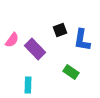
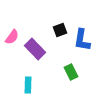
pink semicircle: moved 3 px up
green rectangle: rotated 28 degrees clockwise
